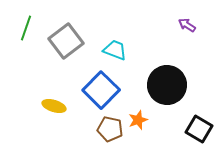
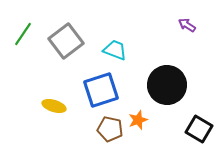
green line: moved 3 px left, 6 px down; rotated 15 degrees clockwise
blue square: rotated 27 degrees clockwise
